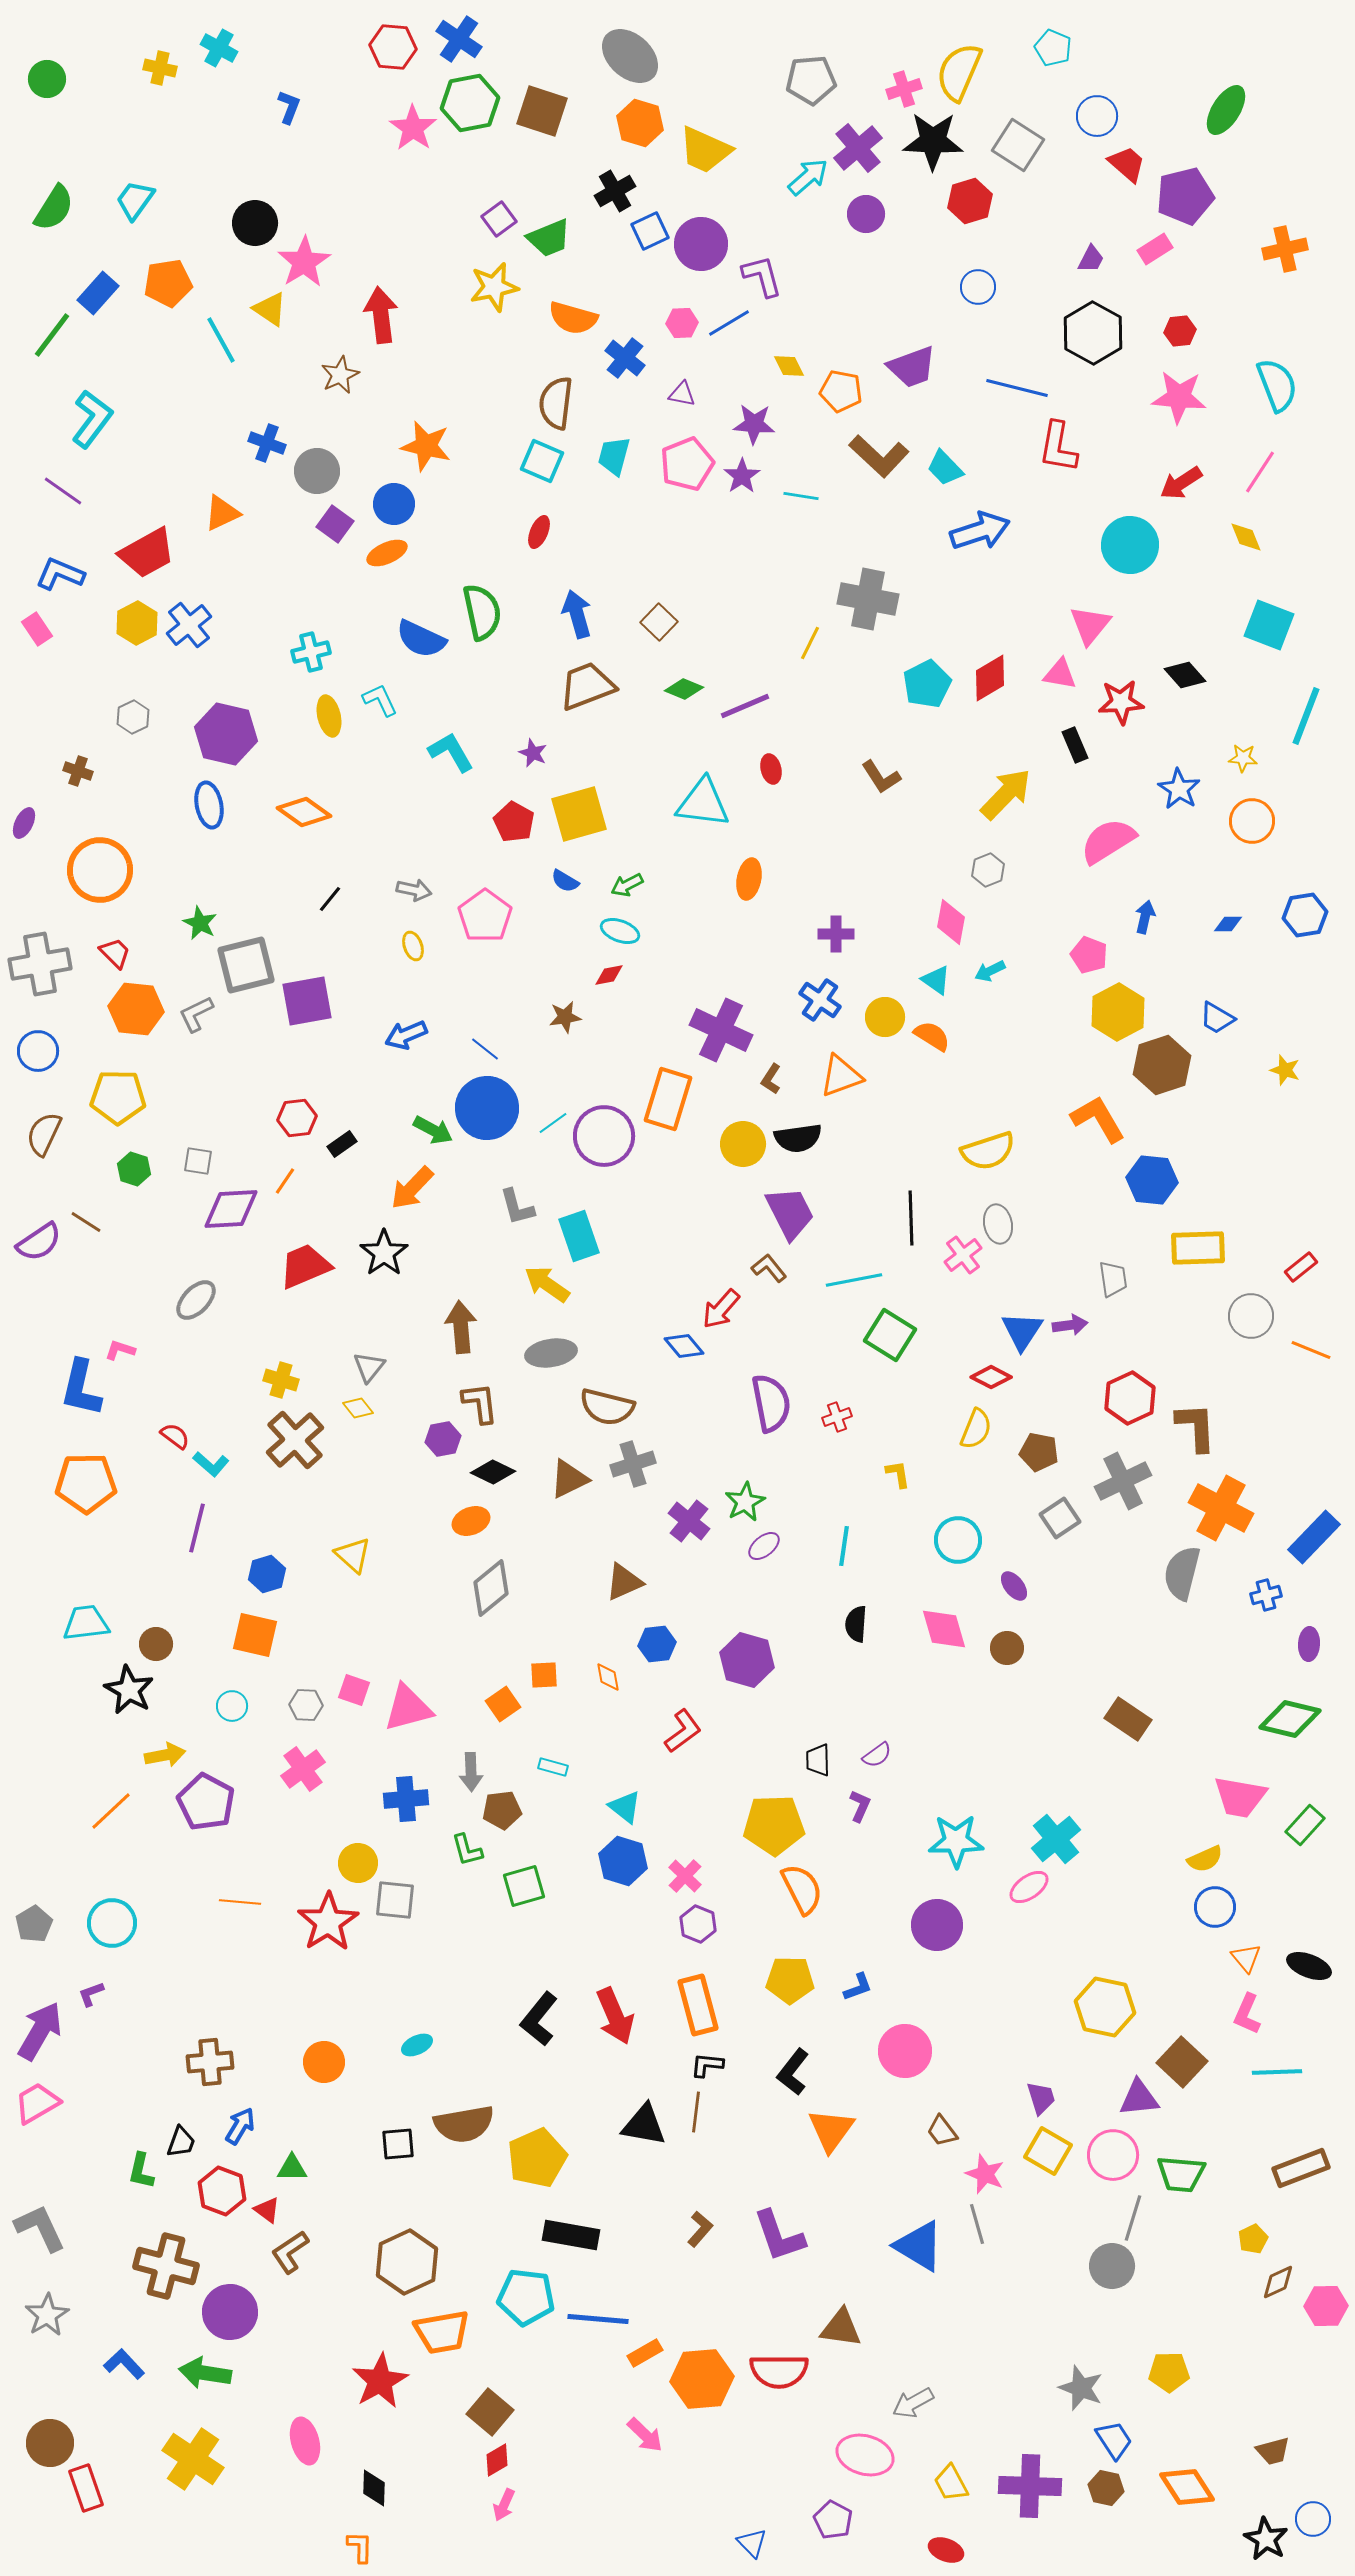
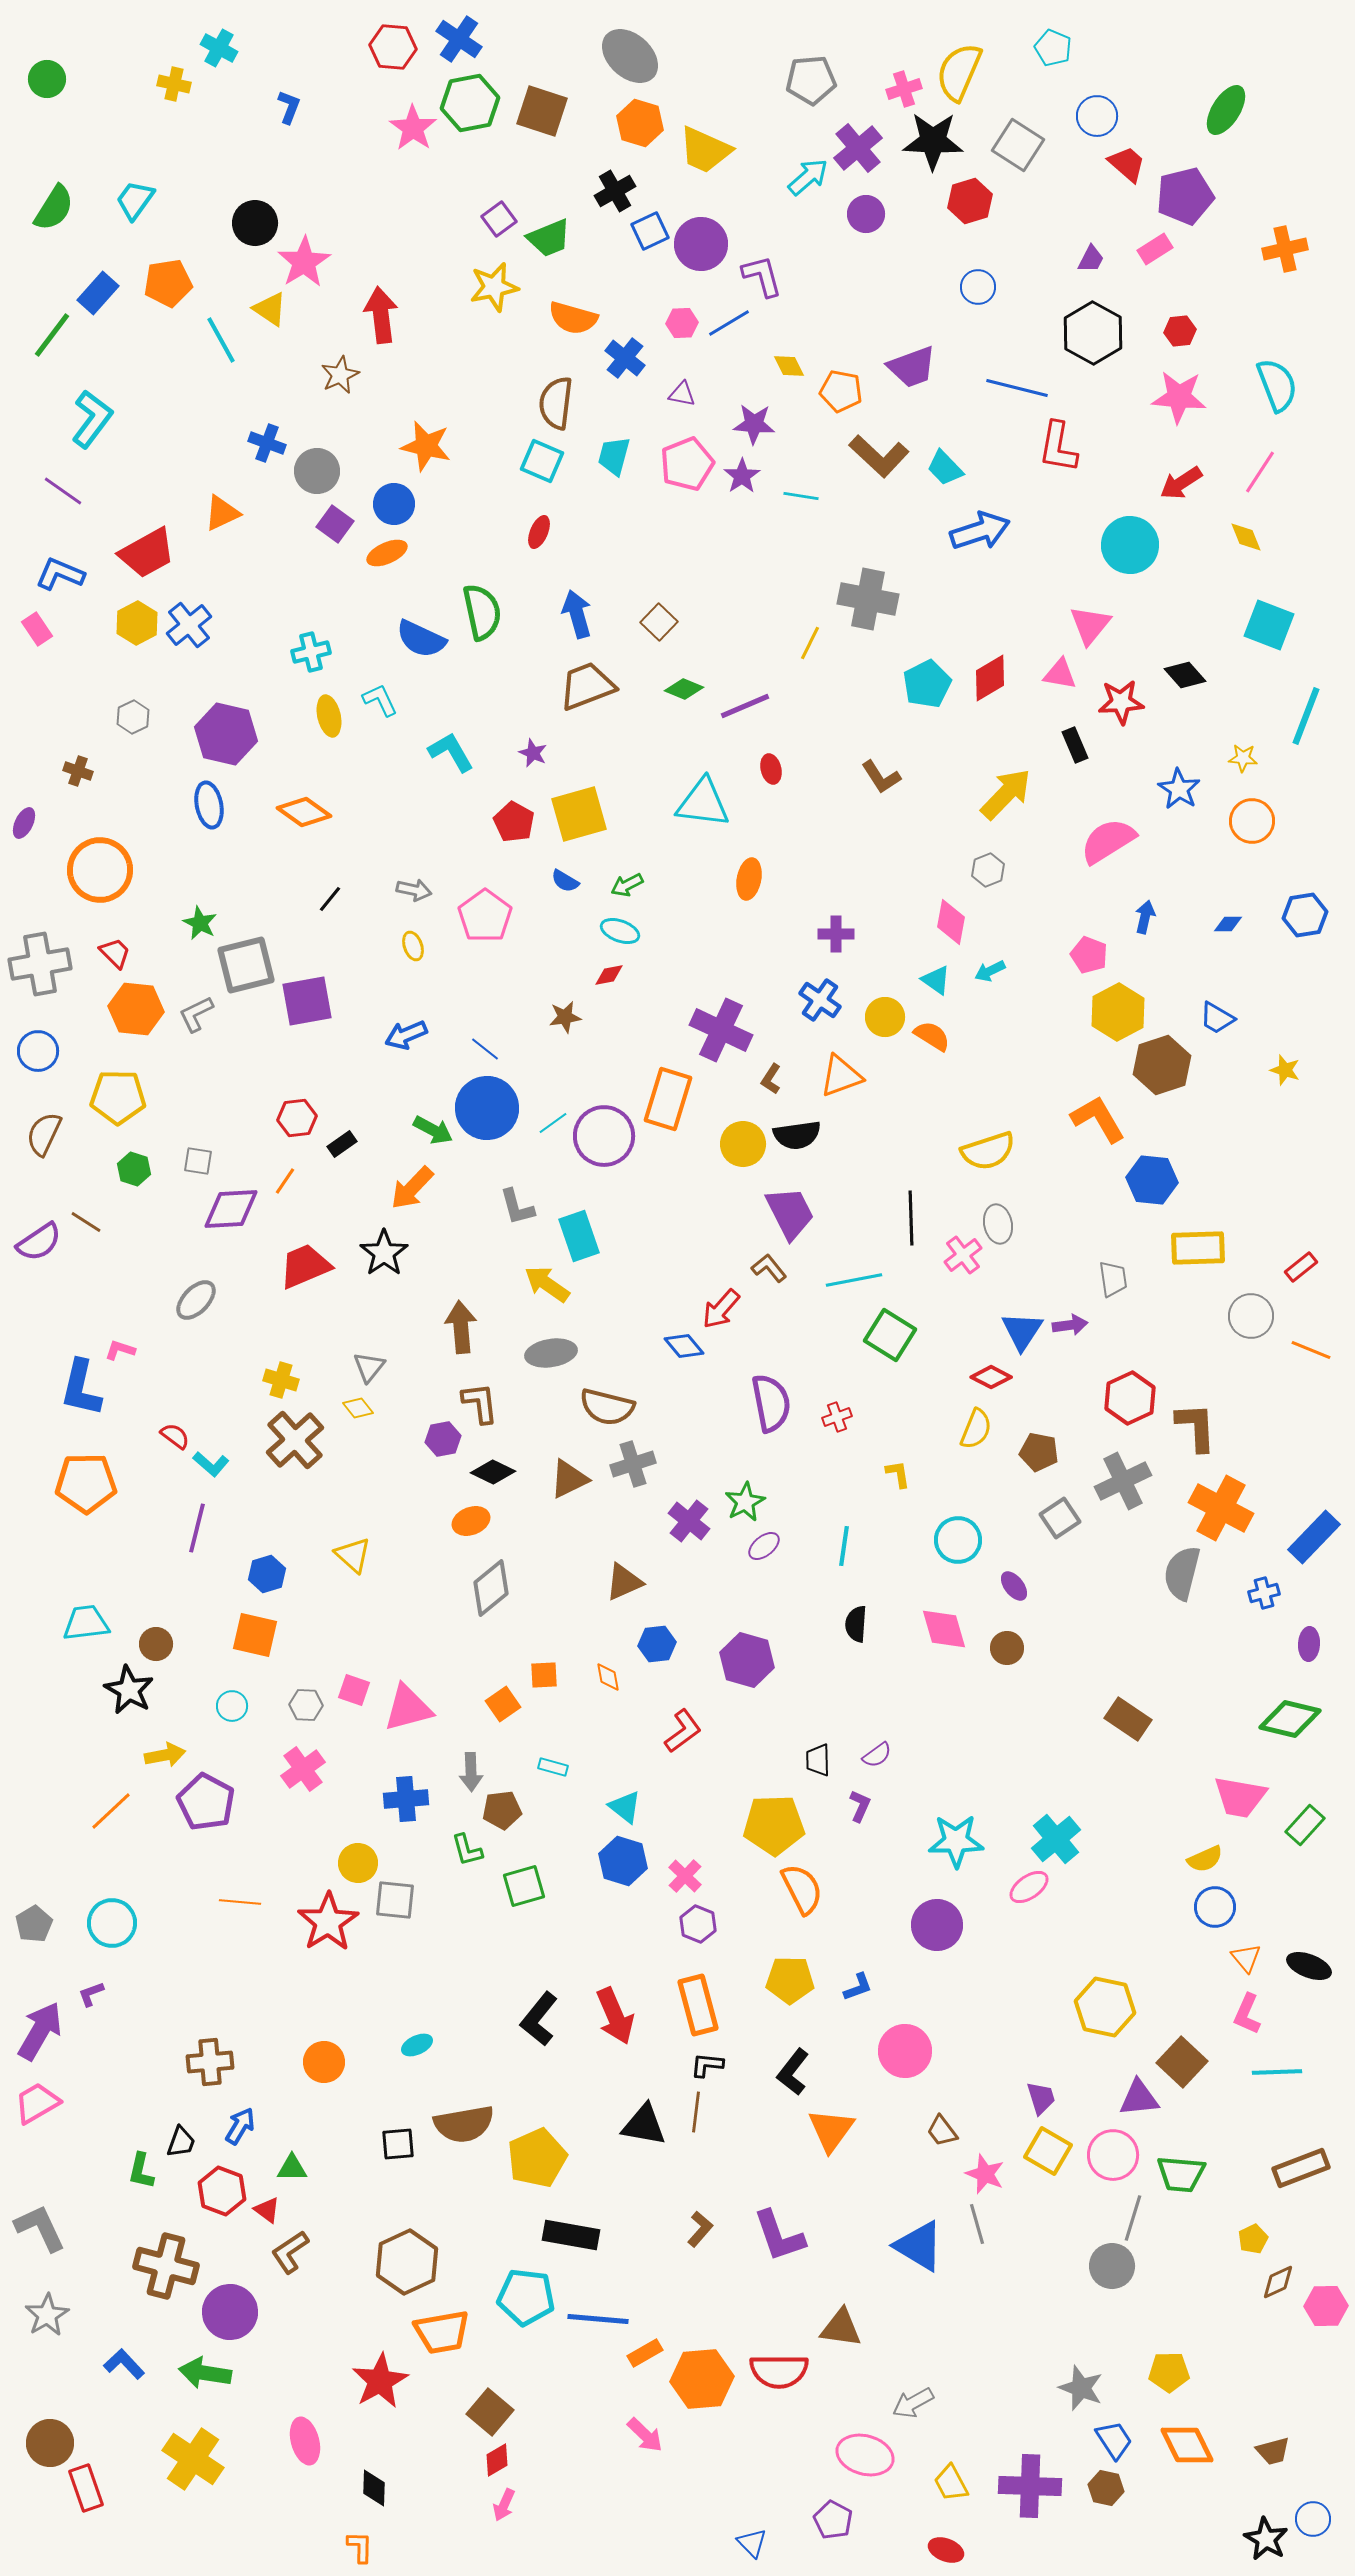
yellow cross at (160, 68): moved 14 px right, 16 px down
black semicircle at (798, 1138): moved 1 px left, 3 px up
blue cross at (1266, 1595): moved 2 px left, 2 px up
orange diamond at (1187, 2487): moved 42 px up; rotated 6 degrees clockwise
